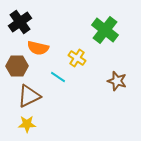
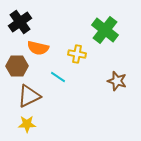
yellow cross: moved 4 px up; rotated 24 degrees counterclockwise
